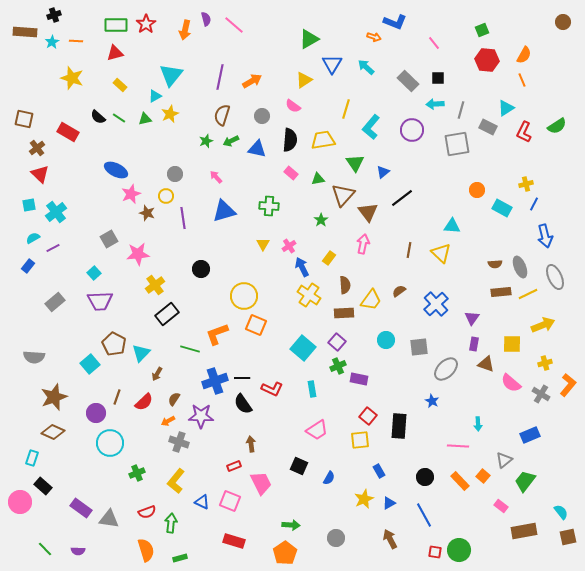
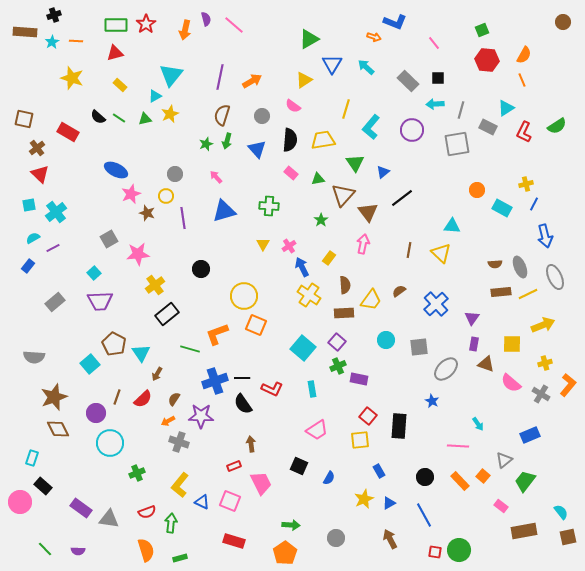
green star at (206, 141): moved 3 px down
green arrow at (231, 141): moved 4 px left; rotated 49 degrees counterclockwise
blue triangle at (257, 149): rotated 36 degrees clockwise
cyan triangle at (141, 353): rotated 18 degrees counterclockwise
red semicircle at (144, 402): moved 1 px left, 3 px up
cyan arrow at (478, 424): rotated 32 degrees counterclockwise
brown diamond at (53, 432): moved 5 px right, 3 px up; rotated 40 degrees clockwise
yellow L-shape at (176, 481): moved 4 px right, 4 px down
